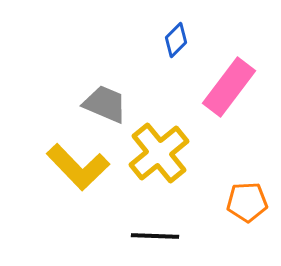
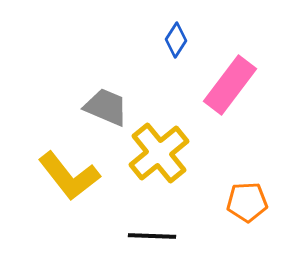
blue diamond: rotated 12 degrees counterclockwise
pink rectangle: moved 1 px right, 2 px up
gray trapezoid: moved 1 px right, 3 px down
yellow L-shape: moved 9 px left, 9 px down; rotated 6 degrees clockwise
black line: moved 3 px left
